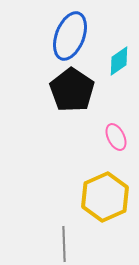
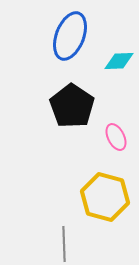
cyan diamond: rotated 32 degrees clockwise
black pentagon: moved 16 px down
yellow hexagon: rotated 21 degrees counterclockwise
